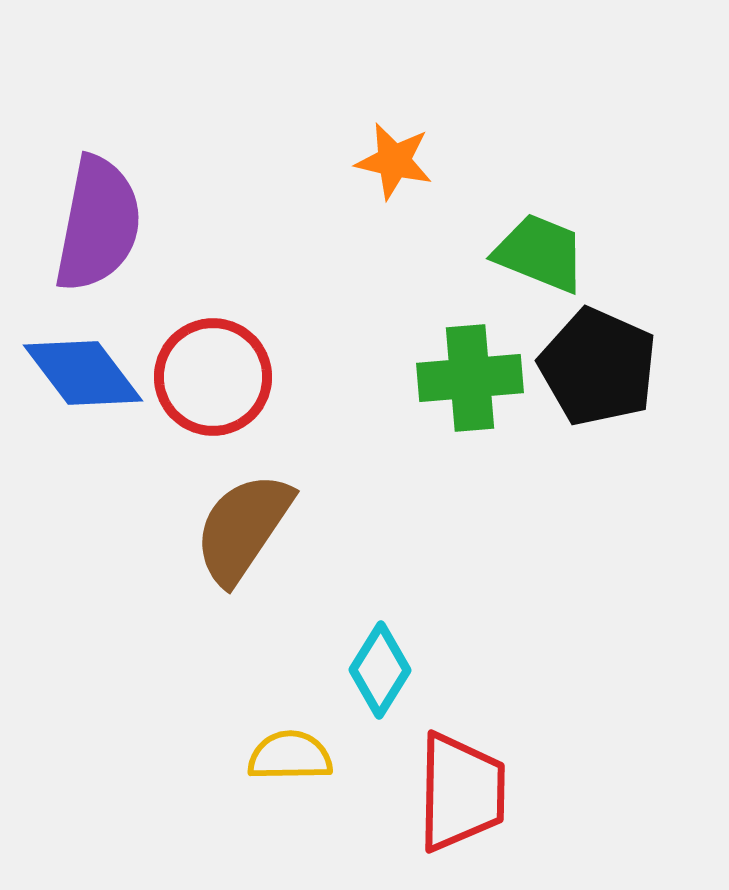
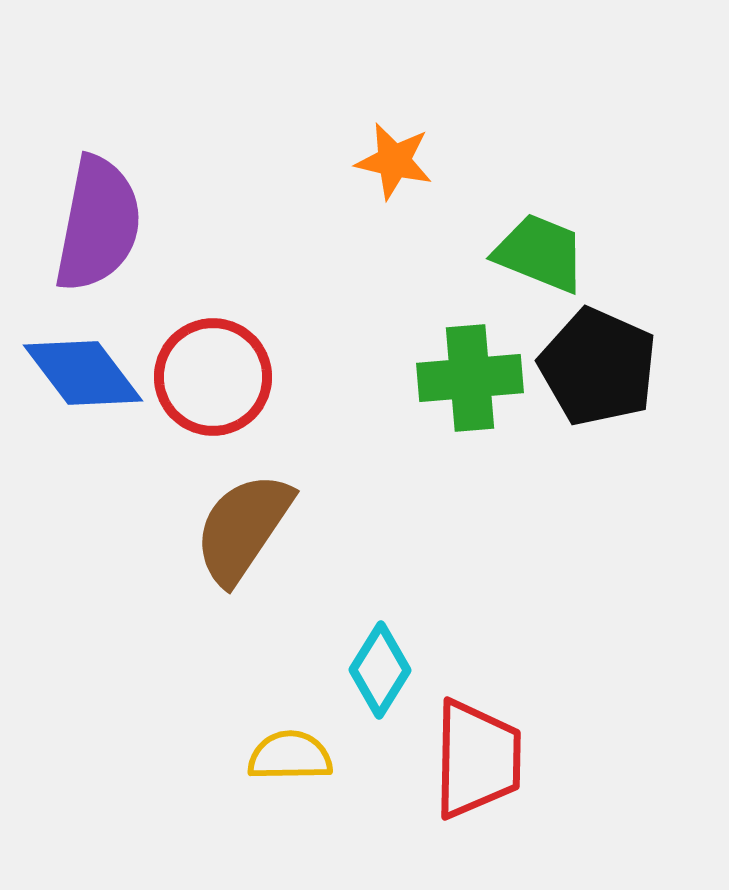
red trapezoid: moved 16 px right, 33 px up
